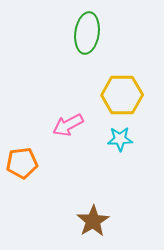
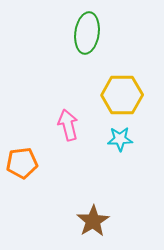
pink arrow: rotated 104 degrees clockwise
